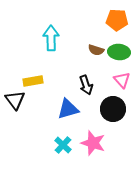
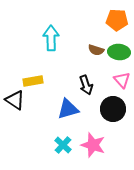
black triangle: rotated 20 degrees counterclockwise
pink star: moved 2 px down
